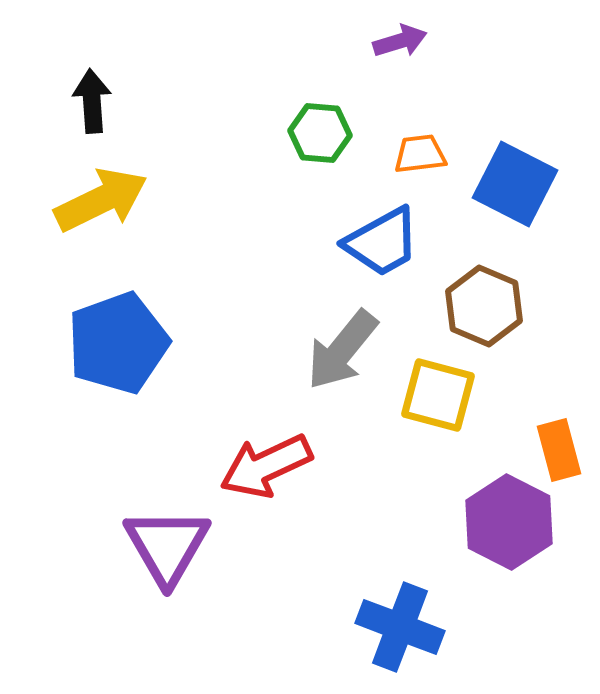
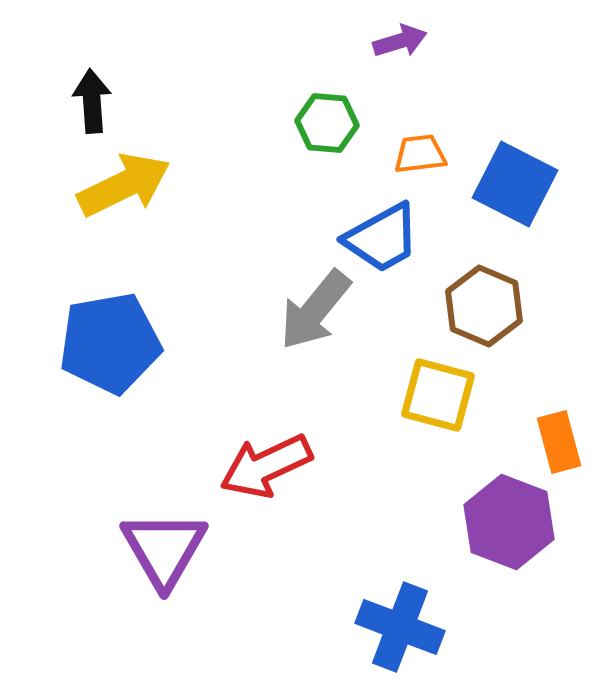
green hexagon: moved 7 px right, 10 px up
yellow arrow: moved 23 px right, 15 px up
blue trapezoid: moved 4 px up
blue pentagon: moved 8 px left; rotated 10 degrees clockwise
gray arrow: moved 27 px left, 40 px up
orange rectangle: moved 8 px up
purple hexagon: rotated 6 degrees counterclockwise
purple triangle: moved 3 px left, 3 px down
